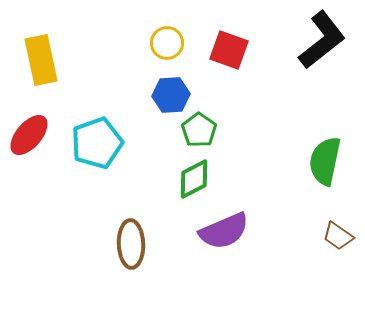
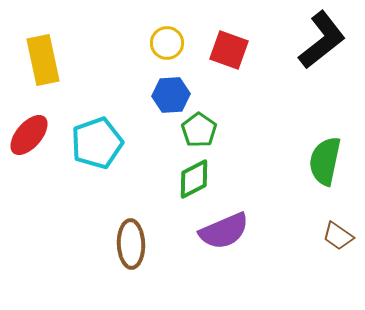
yellow rectangle: moved 2 px right
